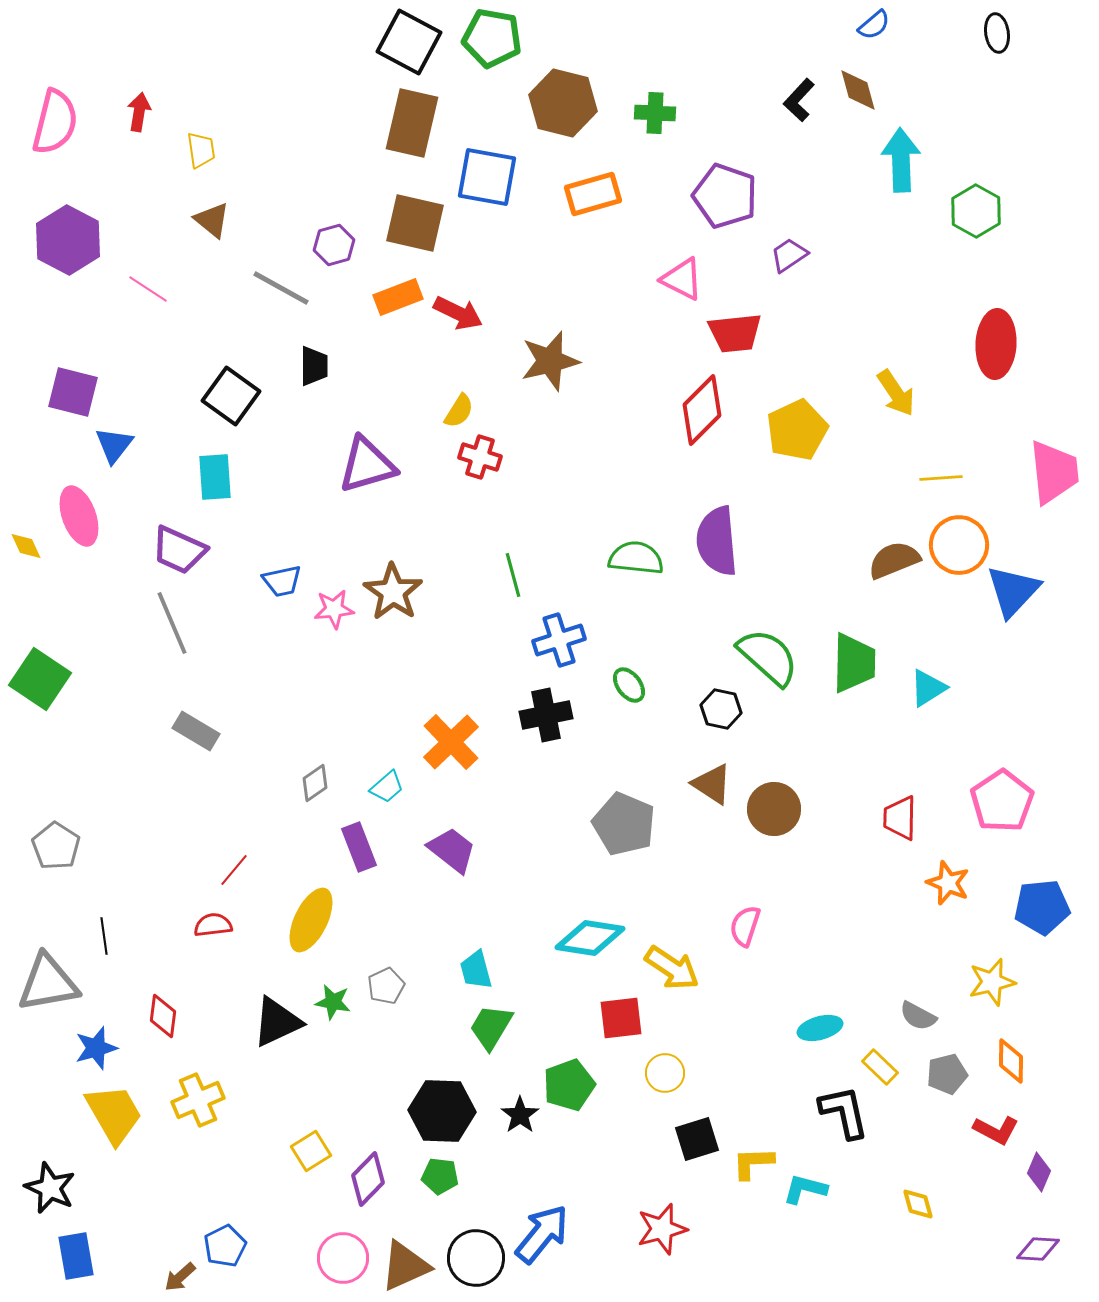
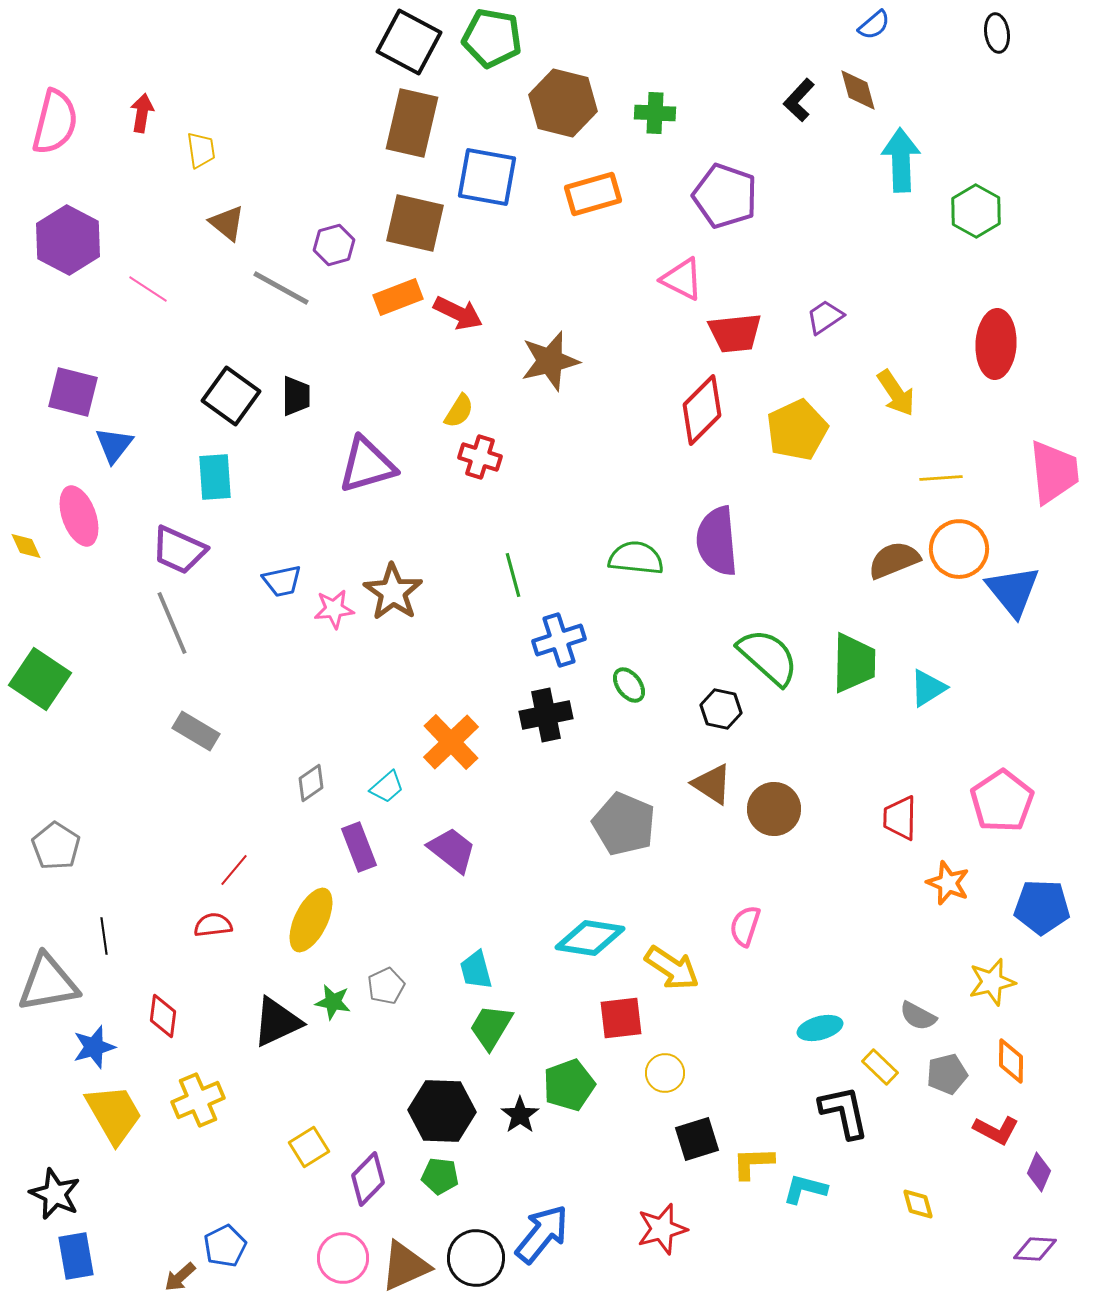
red arrow at (139, 112): moved 3 px right, 1 px down
brown triangle at (212, 220): moved 15 px right, 3 px down
purple trapezoid at (789, 255): moved 36 px right, 62 px down
black trapezoid at (314, 366): moved 18 px left, 30 px down
orange circle at (959, 545): moved 4 px down
blue triangle at (1013, 591): rotated 22 degrees counterclockwise
gray diamond at (315, 783): moved 4 px left
blue pentagon at (1042, 907): rotated 8 degrees clockwise
blue star at (96, 1048): moved 2 px left, 1 px up
yellow square at (311, 1151): moved 2 px left, 4 px up
black star at (50, 1188): moved 5 px right, 6 px down
purple diamond at (1038, 1249): moved 3 px left
